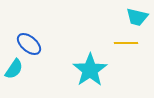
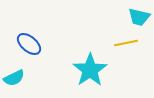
cyan trapezoid: moved 2 px right
yellow line: rotated 10 degrees counterclockwise
cyan semicircle: moved 9 px down; rotated 30 degrees clockwise
